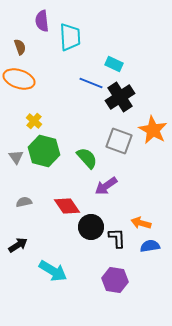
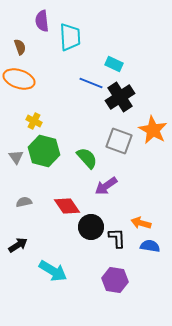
yellow cross: rotated 14 degrees counterclockwise
blue semicircle: rotated 18 degrees clockwise
